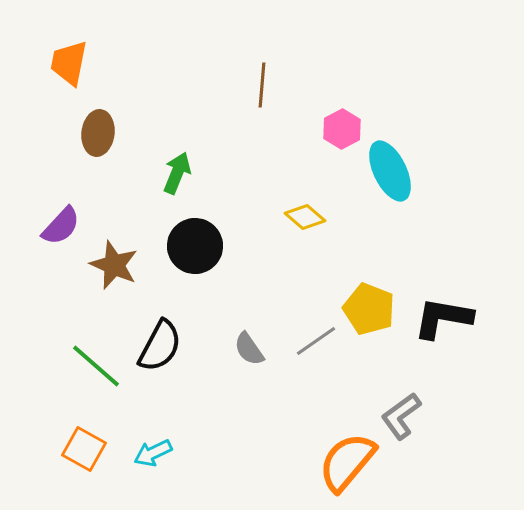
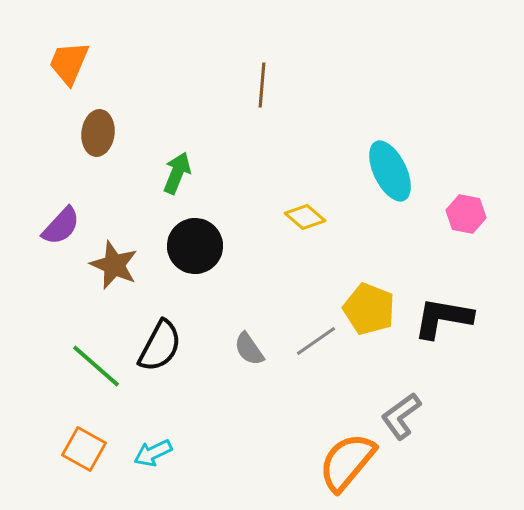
orange trapezoid: rotated 12 degrees clockwise
pink hexagon: moved 124 px right, 85 px down; rotated 21 degrees counterclockwise
